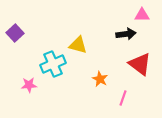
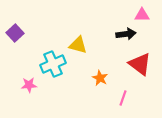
orange star: moved 1 px up
